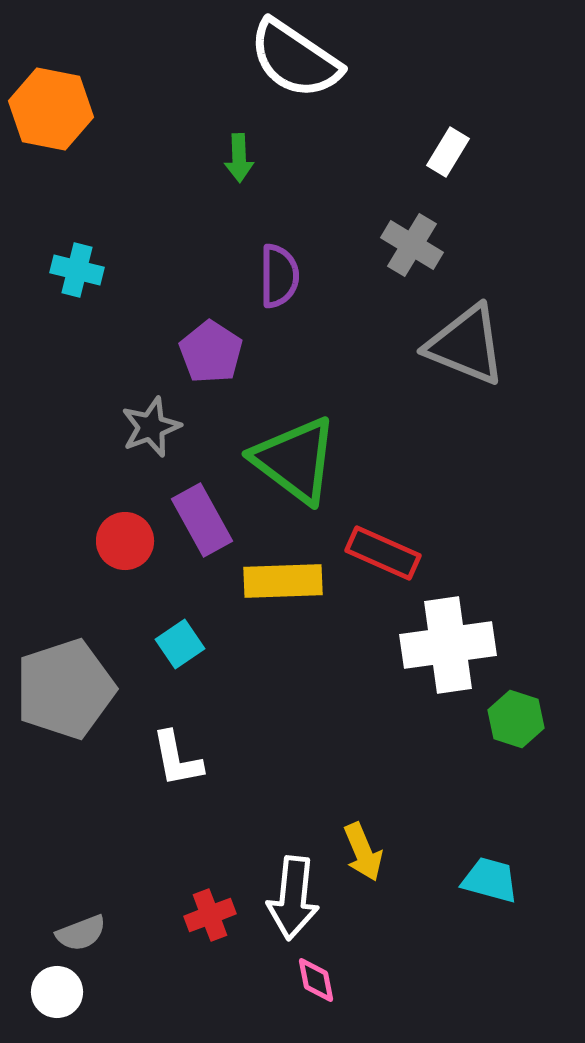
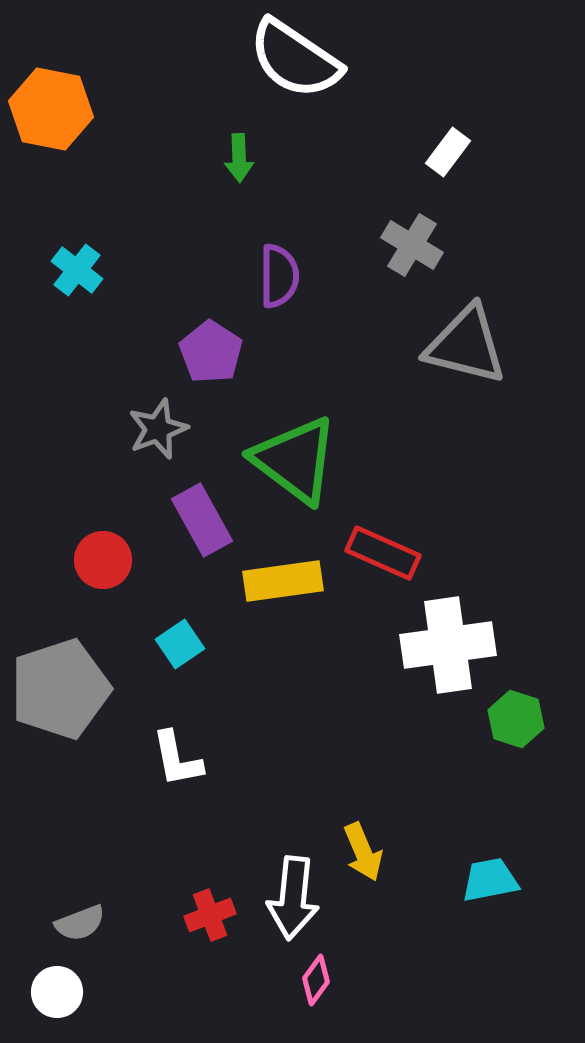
white rectangle: rotated 6 degrees clockwise
cyan cross: rotated 24 degrees clockwise
gray triangle: rotated 8 degrees counterclockwise
gray star: moved 7 px right, 2 px down
red circle: moved 22 px left, 19 px down
yellow rectangle: rotated 6 degrees counterclockwise
gray pentagon: moved 5 px left
cyan trapezoid: rotated 26 degrees counterclockwise
gray semicircle: moved 1 px left, 10 px up
pink diamond: rotated 48 degrees clockwise
